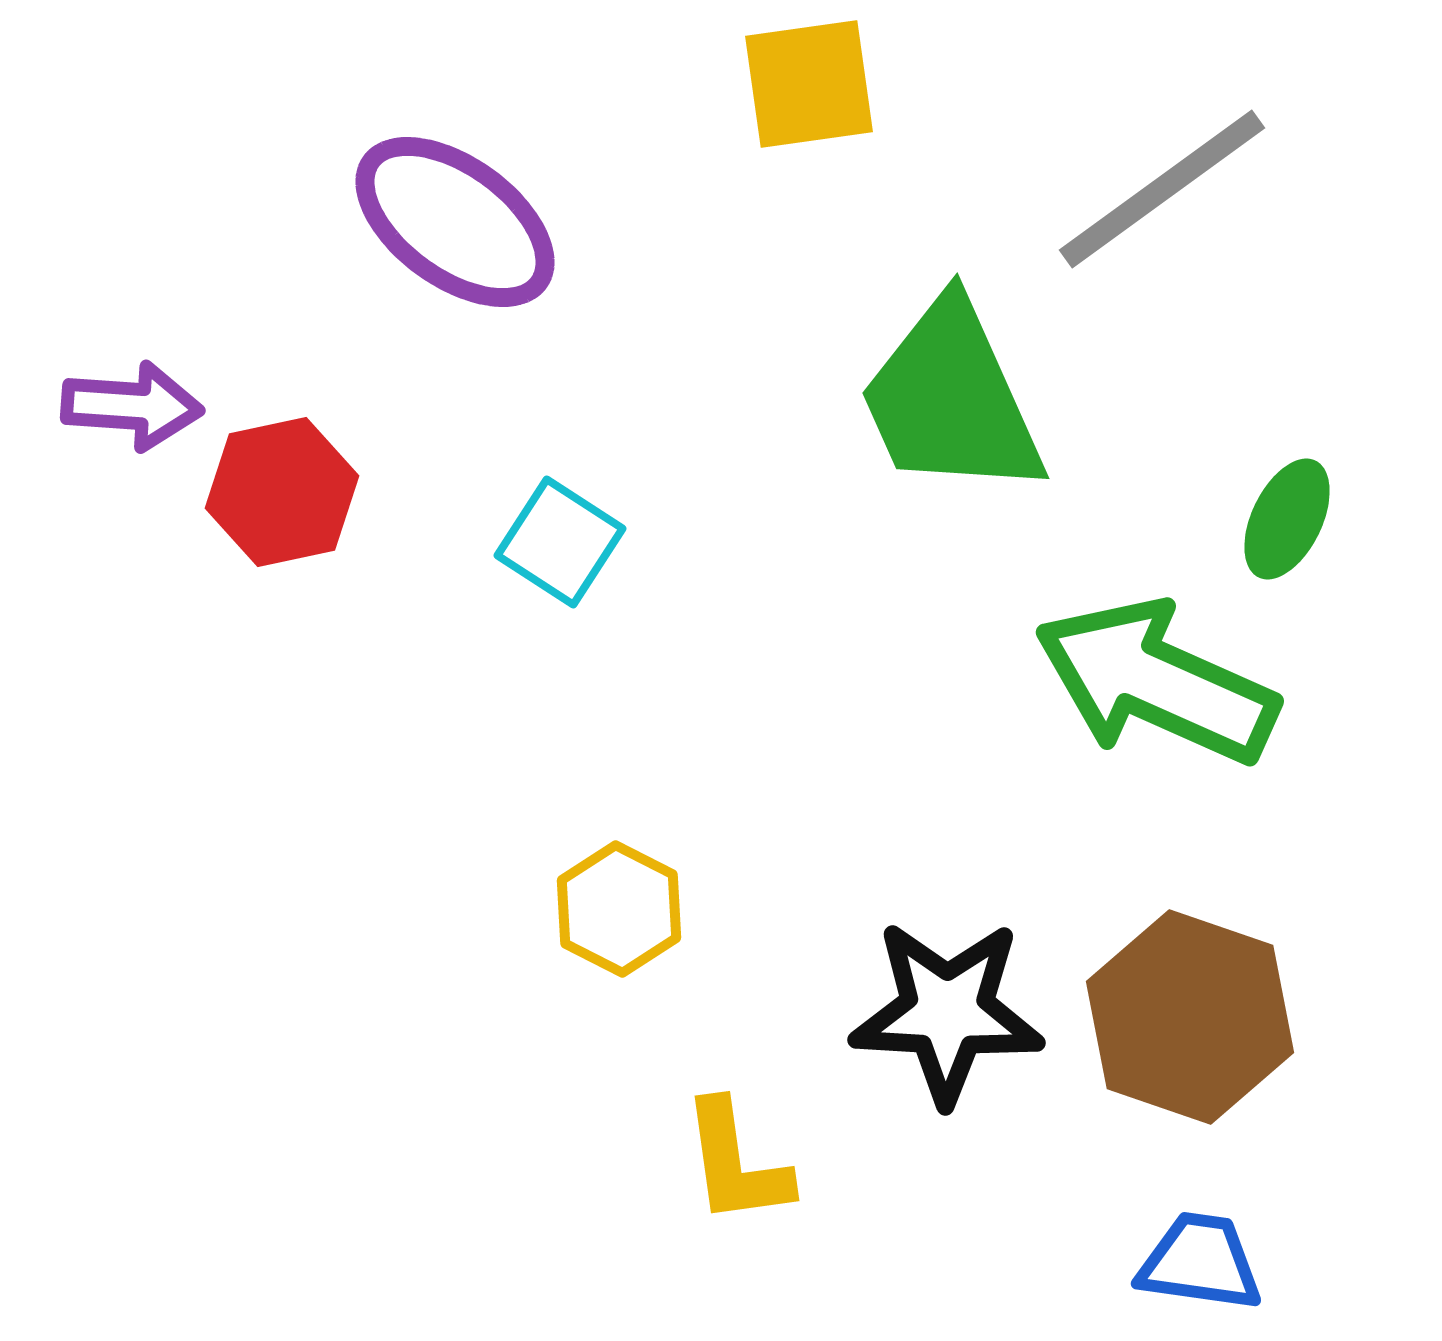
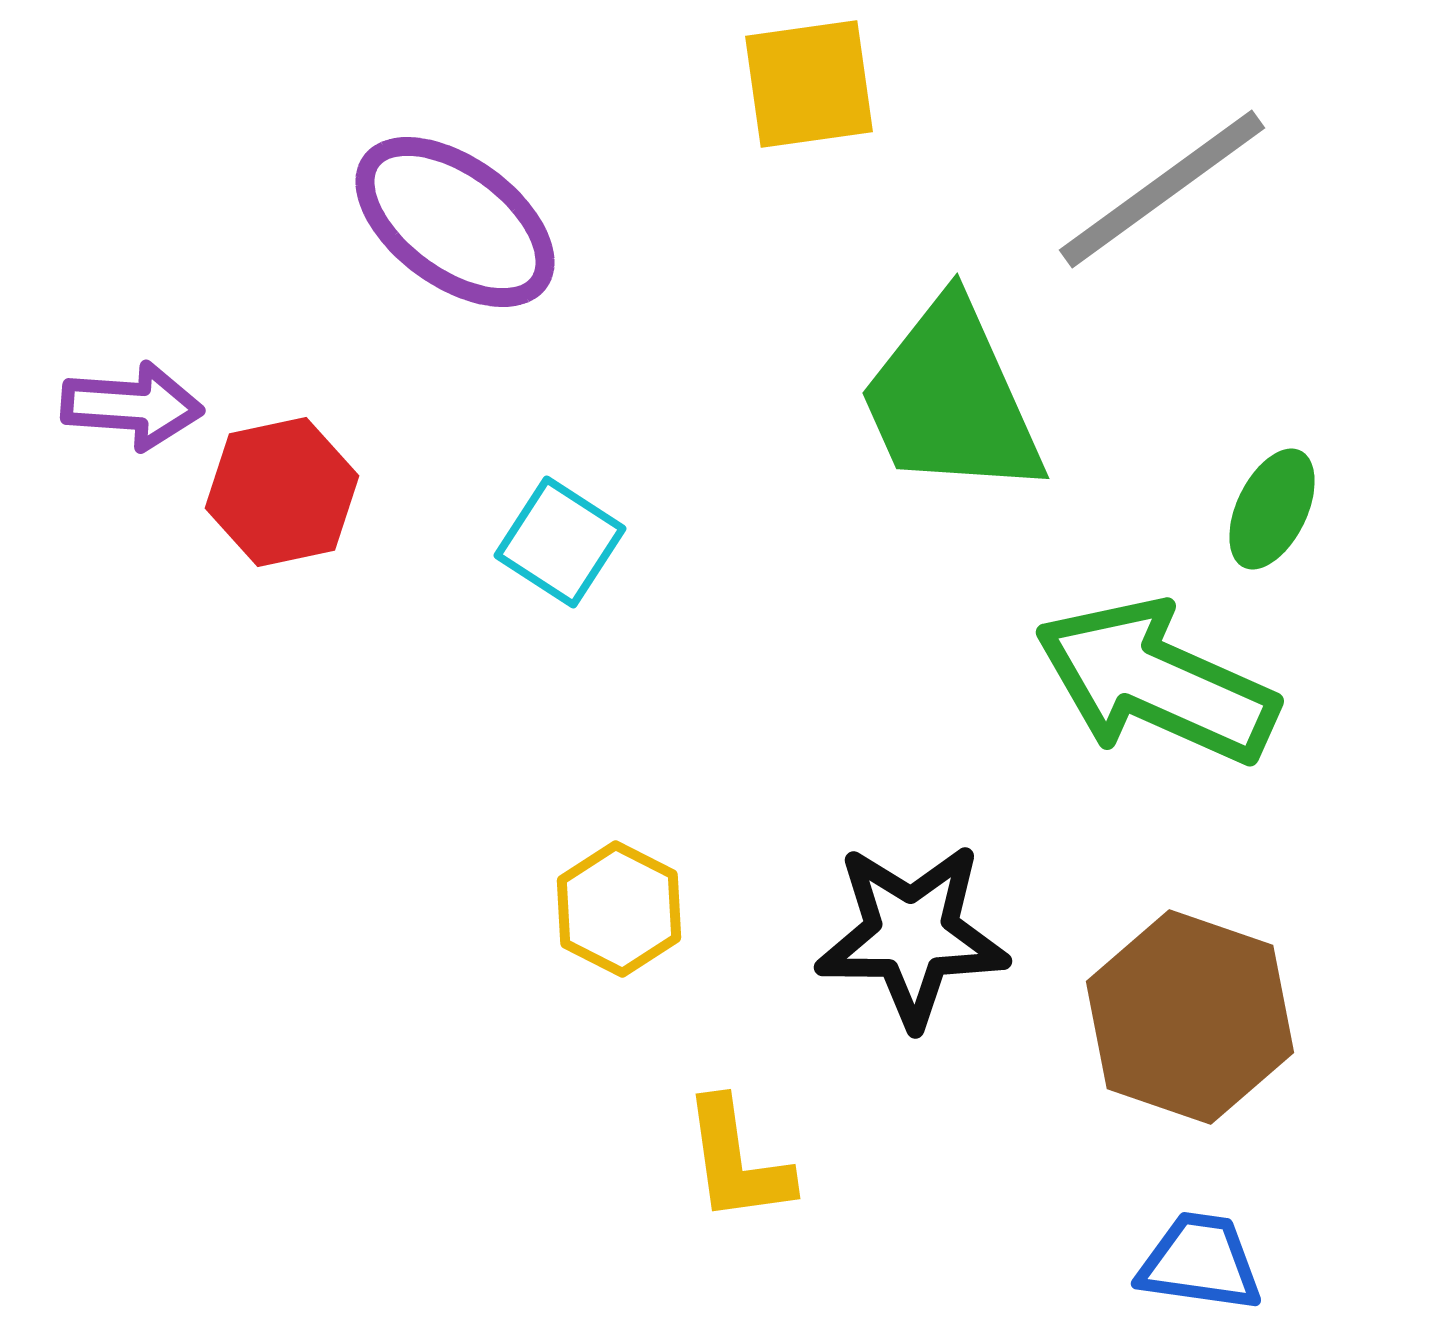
green ellipse: moved 15 px left, 10 px up
black star: moved 35 px left, 77 px up; rotated 3 degrees counterclockwise
yellow L-shape: moved 1 px right, 2 px up
